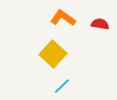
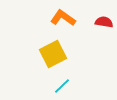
red semicircle: moved 4 px right, 2 px up
yellow square: rotated 20 degrees clockwise
